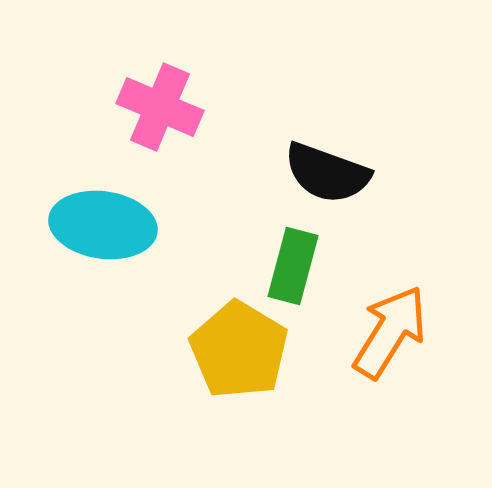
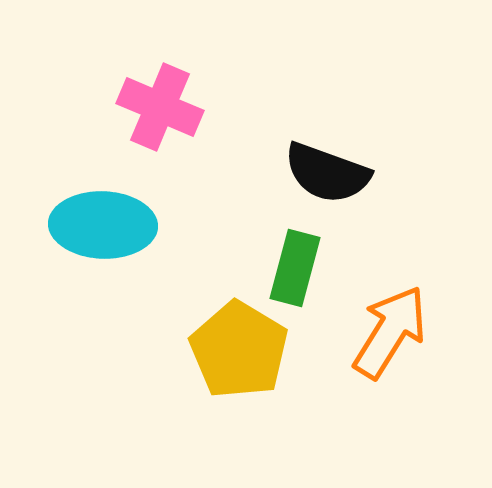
cyan ellipse: rotated 6 degrees counterclockwise
green rectangle: moved 2 px right, 2 px down
